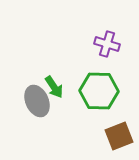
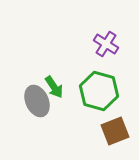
purple cross: moved 1 px left; rotated 15 degrees clockwise
green hexagon: rotated 15 degrees clockwise
brown square: moved 4 px left, 5 px up
